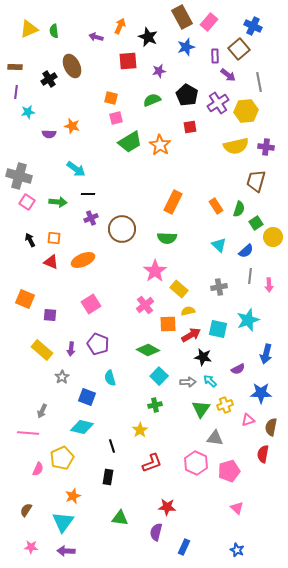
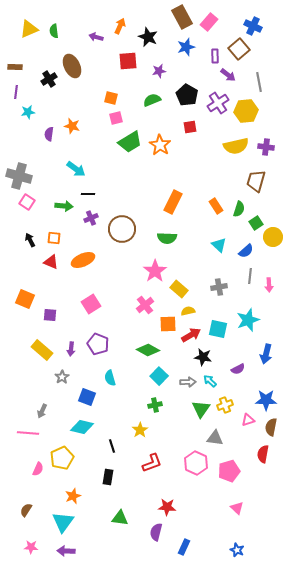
purple semicircle at (49, 134): rotated 96 degrees clockwise
green arrow at (58, 202): moved 6 px right, 4 px down
blue star at (261, 393): moved 5 px right, 7 px down
